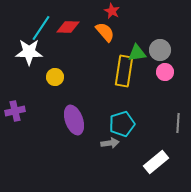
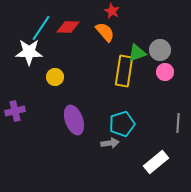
green triangle: rotated 12 degrees counterclockwise
